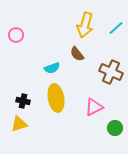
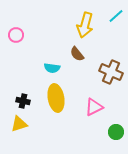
cyan line: moved 12 px up
cyan semicircle: rotated 28 degrees clockwise
green circle: moved 1 px right, 4 px down
